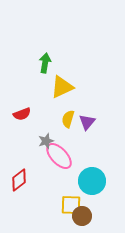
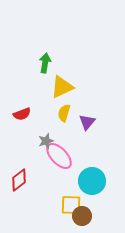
yellow semicircle: moved 4 px left, 6 px up
